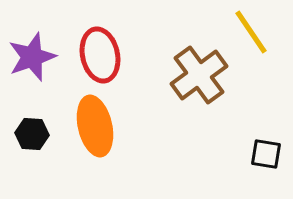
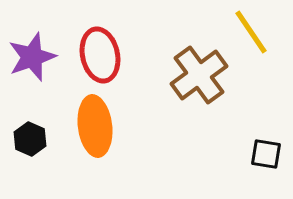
orange ellipse: rotated 6 degrees clockwise
black hexagon: moved 2 px left, 5 px down; rotated 20 degrees clockwise
